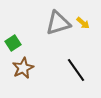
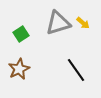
green square: moved 8 px right, 9 px up
brown star: moved 4 px left, 1 px down
